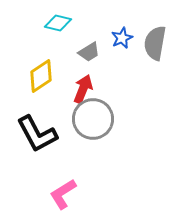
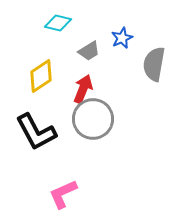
gray semicircle: moved 1 px left, 21 px down
gray trapezoid: moved 1 px up
black L-shape: moved 1 px left, 2 px up
pink L-shape: rotated 8 degrees clockwise
